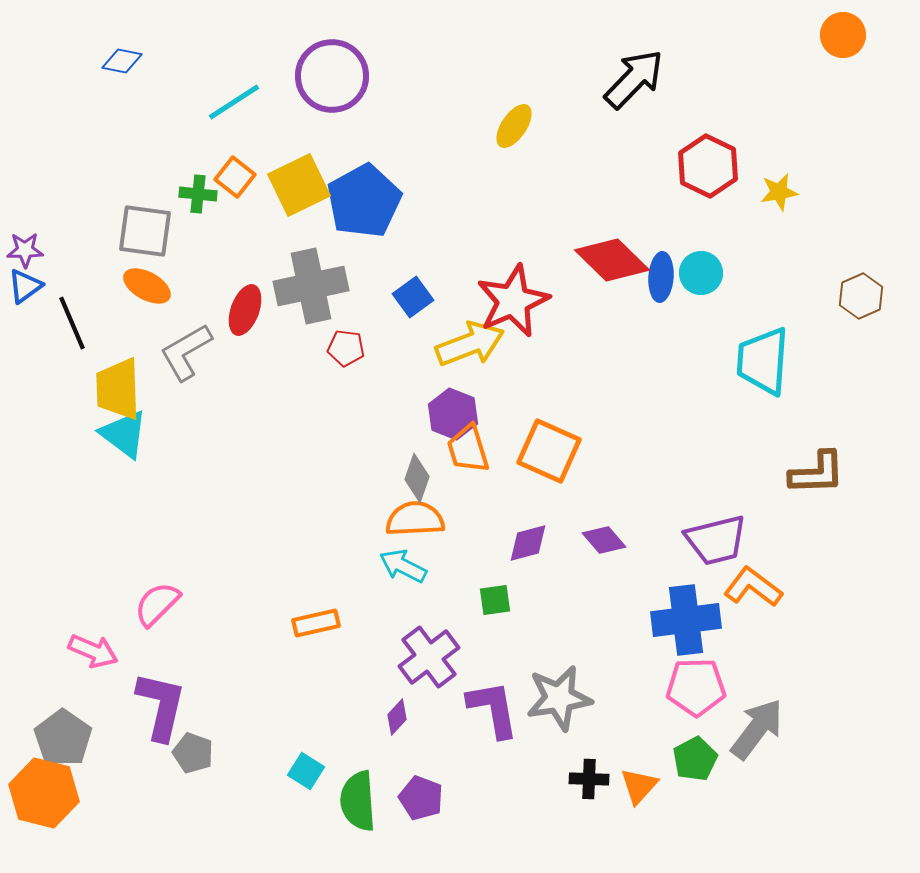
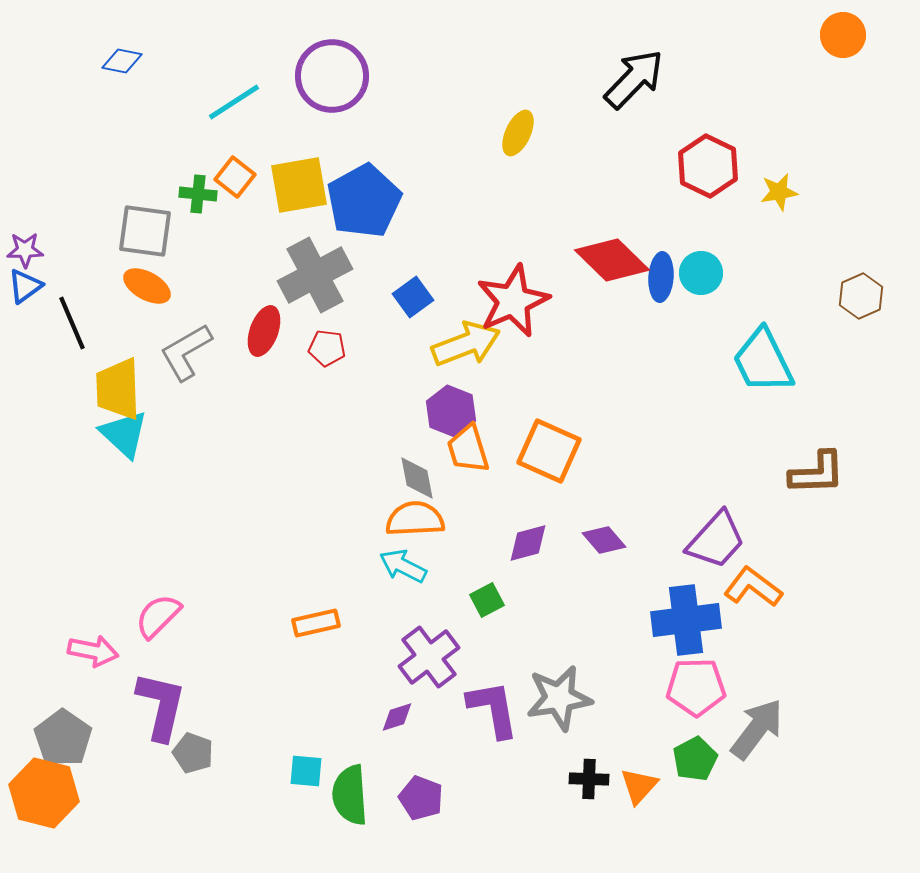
yellow ellipse at (514, 126): moved 4 px right, 7 px down; rotated 9 degrees counterclockwise
yellow square at (299, 185): rotated 16 degrees clockwise
gray cross at (311, 286): moved 4 px right, 11 px up; rotated 16 degrees counterclockwise
red ellipse at (245, 310): moved 19 px right, 21 px down
yellow arrow at (470, 344): moved 4 px left
red pentagon at (346, 348): moved 19 px left
cyan trapezoid at (763, 361): rotated 30 degrees counterclockwise
purple hexagon at (453, 414): moved 2 px left, 3 px up
cyan triangle at (124, 434): rotated 6 degrees clockwise
gray diamond at (417, 478): rotated 30 degrees counterclockwise
purple trapezoid at (716, 540): rotated 34 degrees counterclockwise
green square at (495, 600): moved 8 px left; rotated 20 degrees counterclockwise
pink semicircle at (157, 604): moved 1 px right, 12 px down
pink arrow at (93, 651): rotated 12 degrees counterclockwise
purple diamond at (397, 717): rotated 30 degrees clockwise
cyan square at (306, 771): rotated 27 degrees counterclockwise
green semicircle at (358, 801): moved 8 px left, 6 px up
